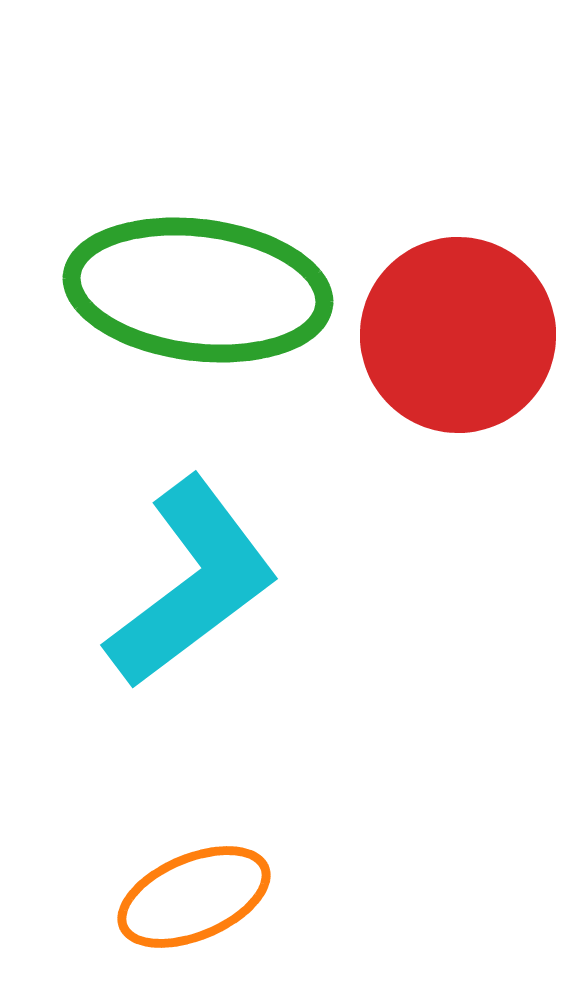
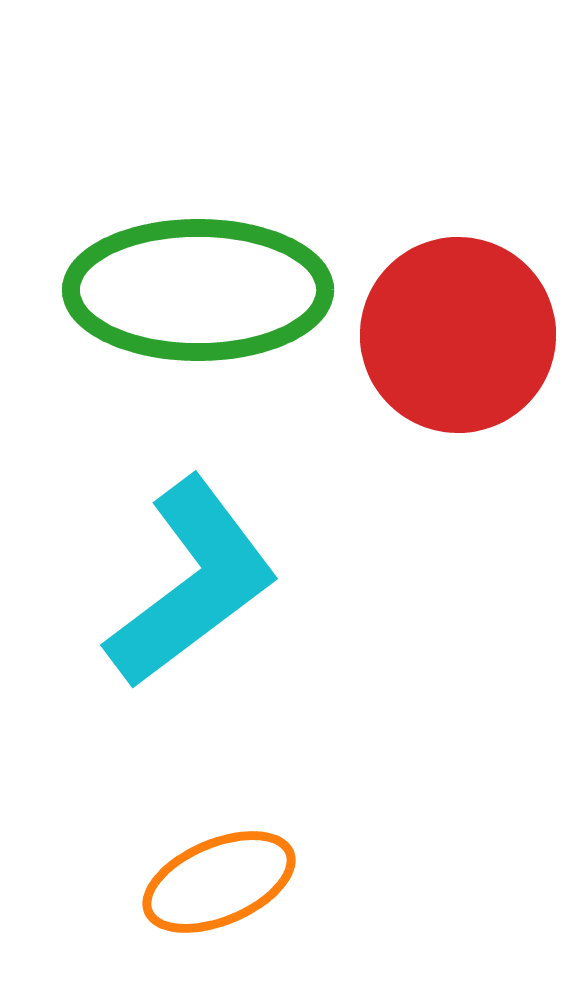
green ellipse: rotated 7 degrees counterclockwise
orange ellipse: moved 25 px right, 15 px up
